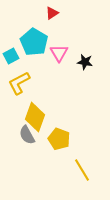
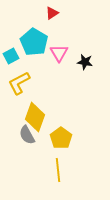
yellow pentagon: moved 2 px right, 1 px up; rotated 15 degrees clockwise
yellow line: moved 24 px left; rotated 25 degrees clockwise
